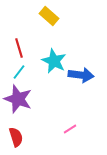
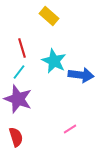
red line: moved 3 px right
